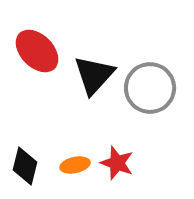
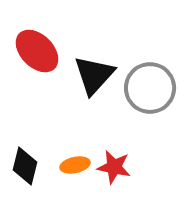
red star: moved 3 px left, 4 px down; rotated 8 degrees counterclockwise
